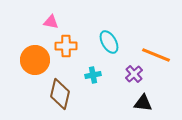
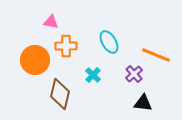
cyan cross: rotated 35 degrees counterclockwise
